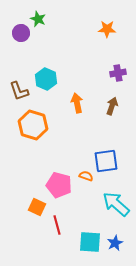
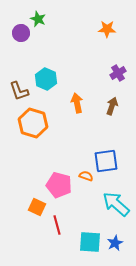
purple cross: rotated 21 degrees counterclockwise
orange hexagon: moved 2 px up
